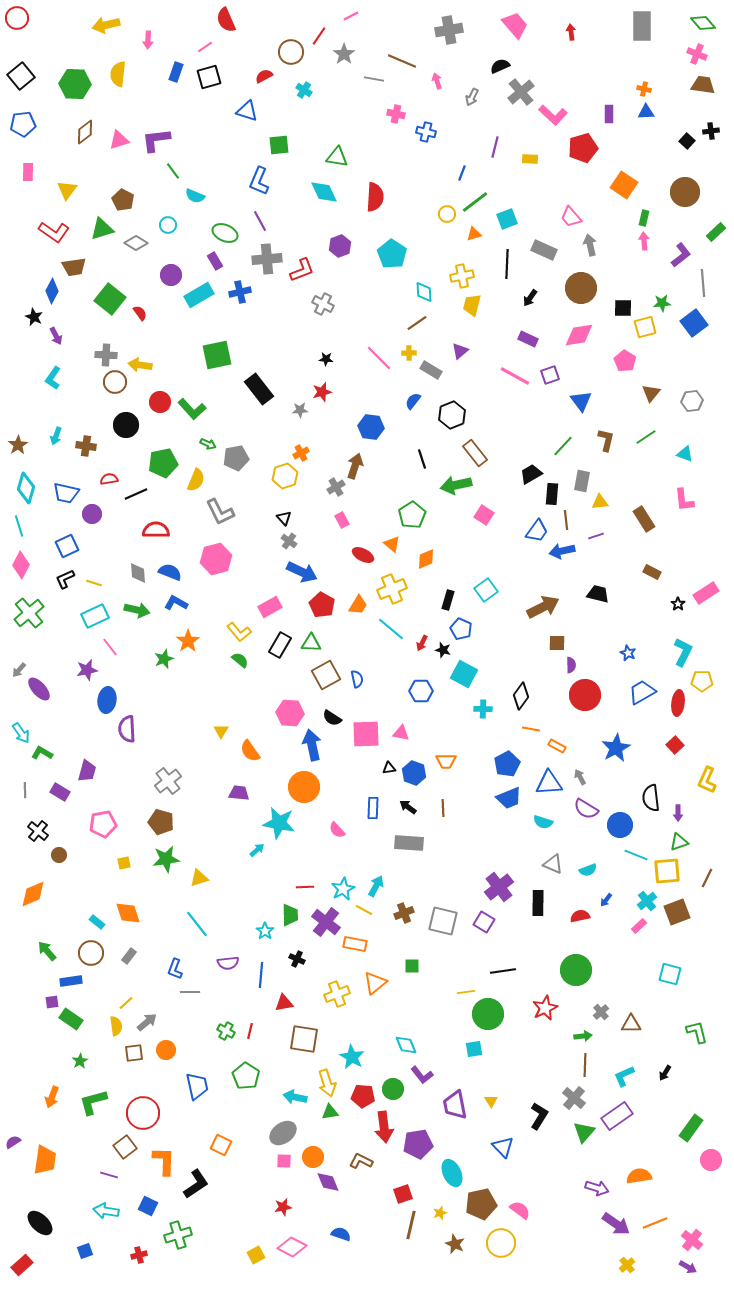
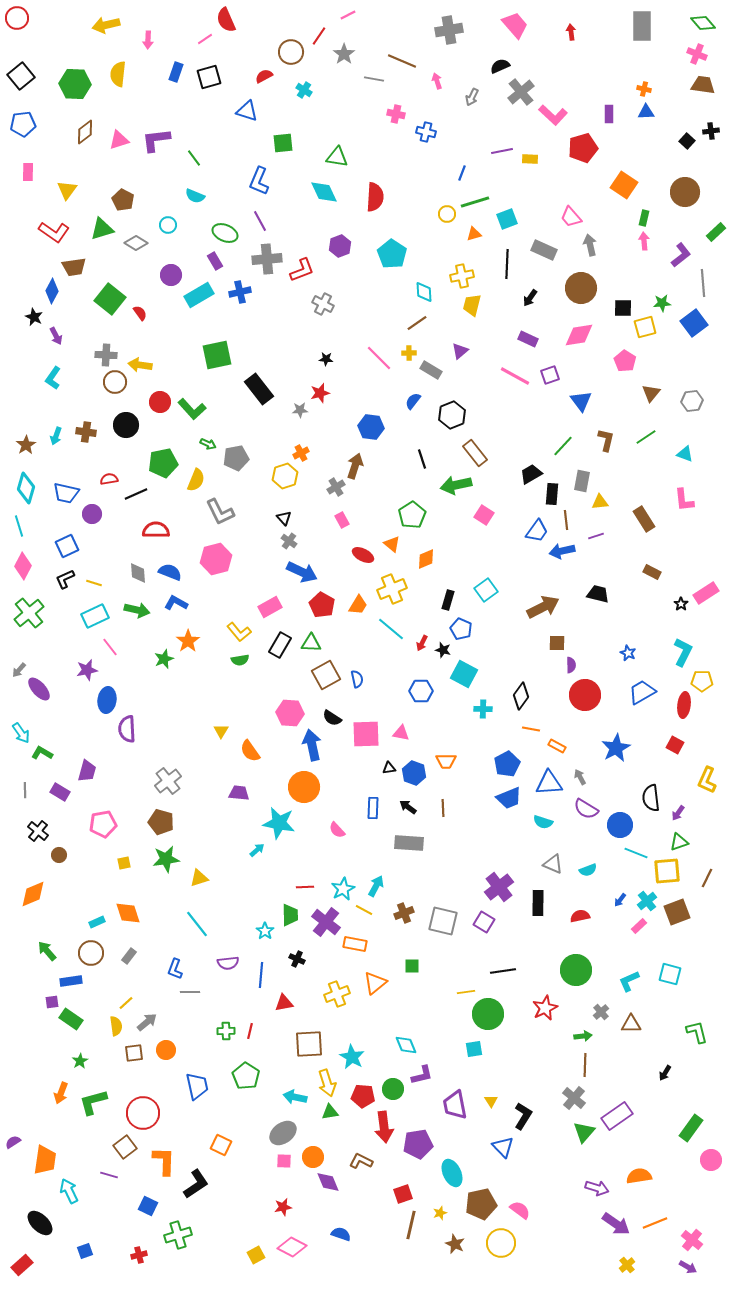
pink line at (351, 16): moved 3 px left, 1 px up
pink line at (205, 47): moved 8 px up
green square at (279, 145): moved 4 px right, 2 px up
purple line at (495, 147): moved 7 px right, 4 px down; rotated 65 degrees clockwise
green line at (173, 171): moved 21 px right, 13 px up
green line at (475, 202): rotated 20 degrees clockwise
red star at (322, 392): moved 2 px left, 1 px down
brown star at (18, 445): moved 8 px right
brown cross at (86, 446): moved 14 px up
pink diamond at (21, 565): moved 2 px right, 1 px down
black star at (678, 604): moved 3 px right
green semicircle at (240, 660): rotated 132 degrees clockwise
red ellipse at (678, 703): moved 6 px right, 2 px down
red square at (675, 745): rotated 18 degrees counterclockwise
purple arrow at (678, 813): rotated 35 degrees clockwise
cyan line at (636, 855): moved 2 px up
blue arrow at (606, 900): moved 14 px right
cyan rectangle at (97, 922): rotated 63 degrees counterclockwise
green cross at (226, 1031): rotated 30 degrees counterclockwise
brown square at (304, 1039): moved 5 px right, 5 px down; rotated 12 degrees counterclockwise
purple L-shape at (422, 1075): rotated 65 degrees counterclockwise
cyan L-shape at (624, 1076): moved 5 px right, 95 px up
orange arrow at (52, 1097): moved 9 px right, 4 px up
black L-shape at (539, 1116): moved 16 px left
cyan arrow at (106, 1211): moved 37 px left, 20 px up; rotated 55 degrees clockwise
